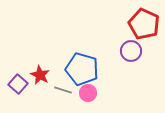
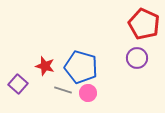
purple circle: moved 6 px right, 7 px down
blue pentagon: moved 1 px left, 2 px up
red star: moved 5 px right, 9 px up; rotated 12 degrees counterclockwise
